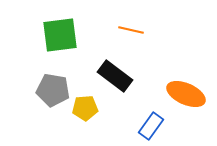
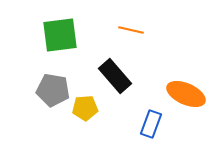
black rectangle: rotated 12 degrees clockwise
blue rectangle: moved 2 px up; rotated 16 degrees counterclockwise
